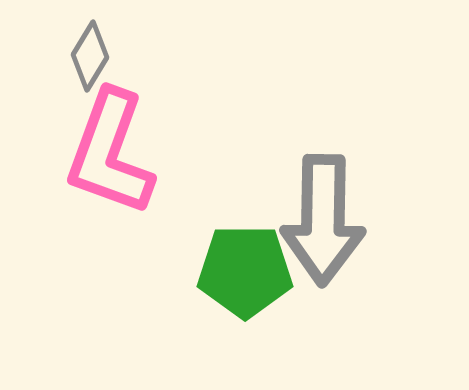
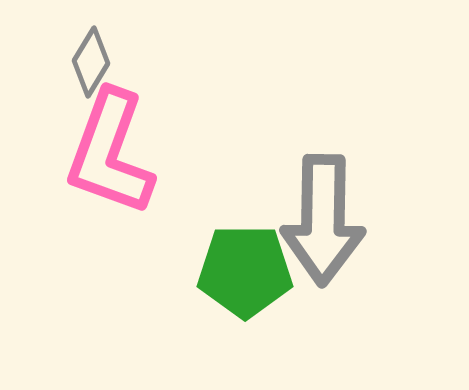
gray diamond: moved 1 px right, 6 px down
